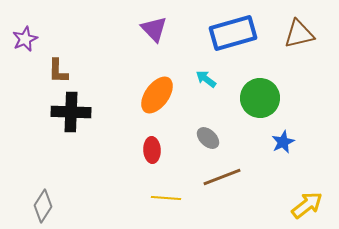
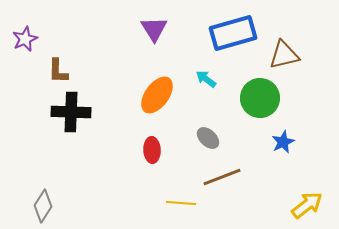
purple triangle: rotated 12 degrees clockwise
brown triangle: moved 15 px left, 21 px down
yellow line: moved 15 px right, 5 px down
